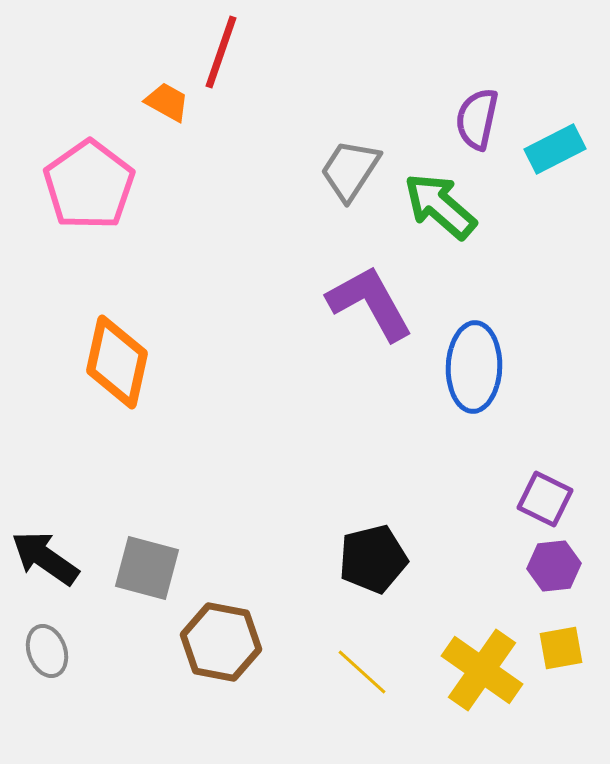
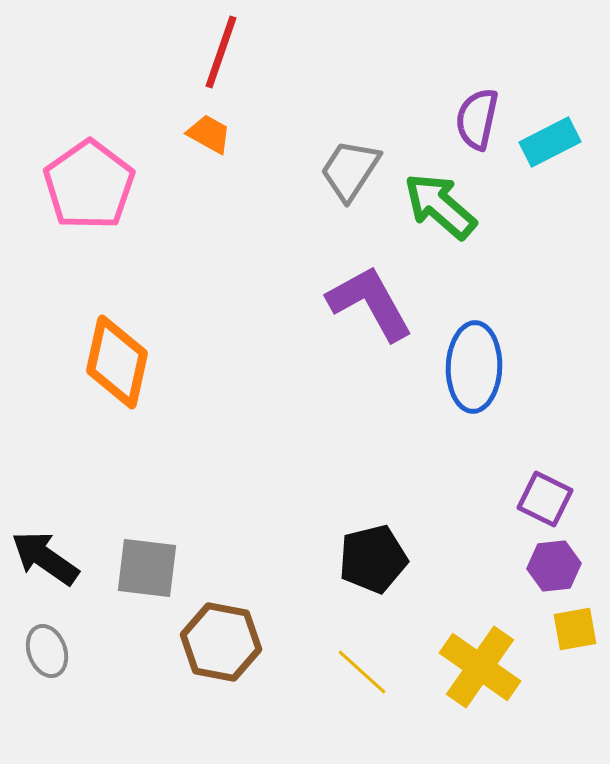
orange trapezoid: moved 42 px right, 32 px down
cyan rectangle: moved 5 px left, 7 px up
gray square: rotated 8 degrees counterclockwise
yellow square: moved 14 px right, 19 px up
yellow cross: moved 2 px left, 3 px up
